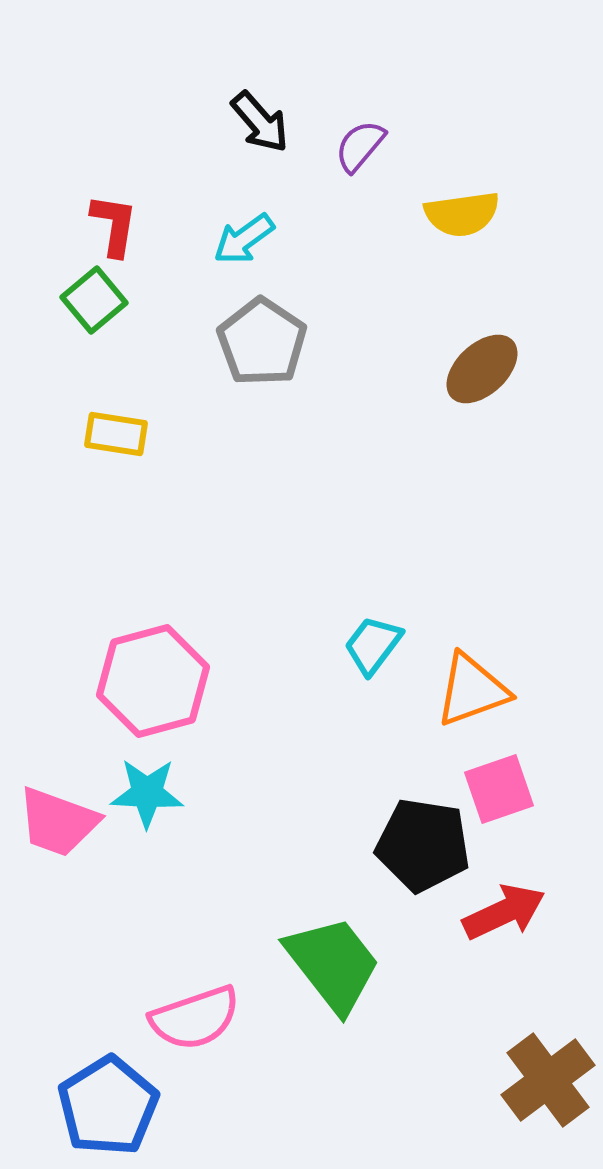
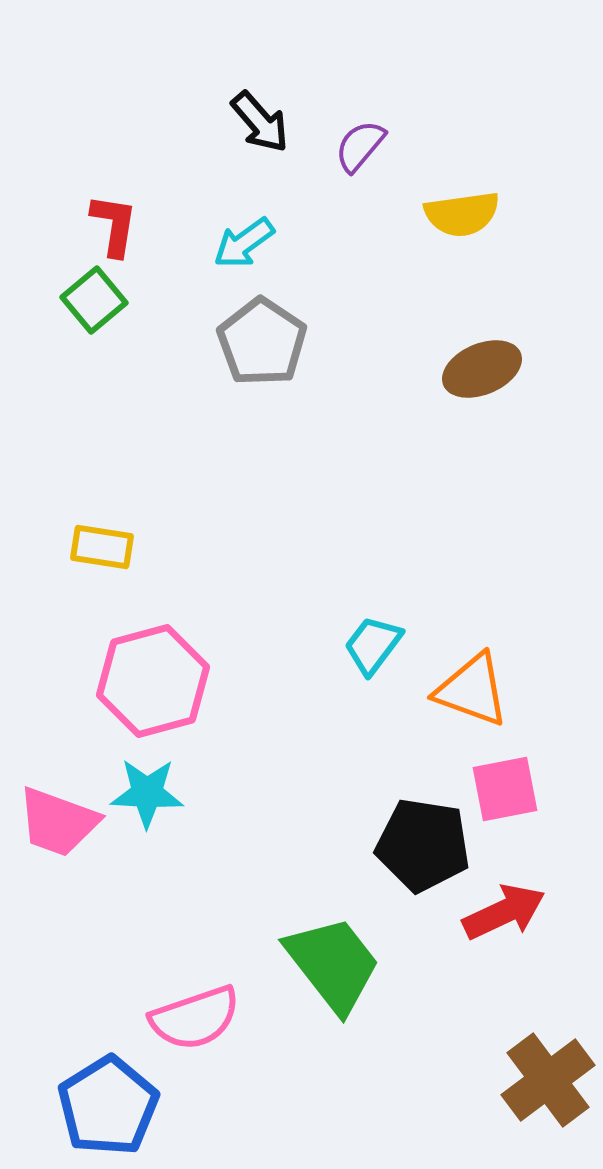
cyan arrow: moved 4 px down
brown ellipse: rotated 20 degrees clockwise
yellow rectangle: moved 14 px left, 113 px down
orange triangle: rotated 40 degrees clockwise
pink square: moved 6 px right; rotated 8 degrees clockwise
